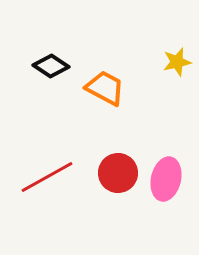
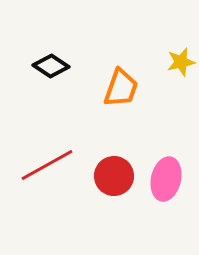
yellow star: moved 4 px right
orange trapezoid: moved 16 px right; rotated 81 degrees clockwise
red circle: moved 4 px left, 3 px down
red line: moved 12 px up
